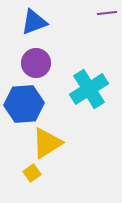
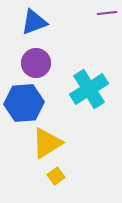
blue hexagon: moved 1 px up
yellow square: moved 24 px right, 3 px down
